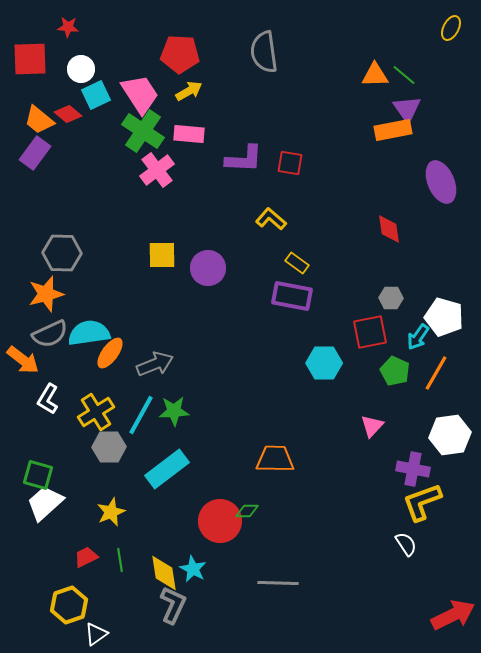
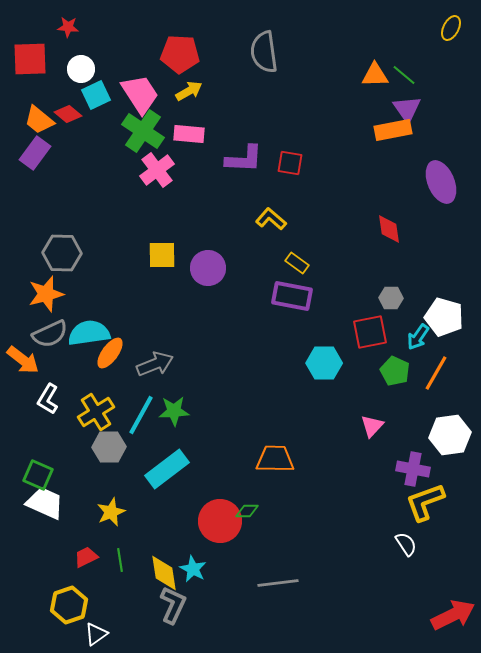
green square at (38, 475): rotated 8 degrees clockwise
yellow L-shape at (422, 502): moved 3 px right
white trapezoid at (45, 503): rotated 66 degrees clockwise
gray line at (278, 583): rotated 9 degrees counterclockwise
